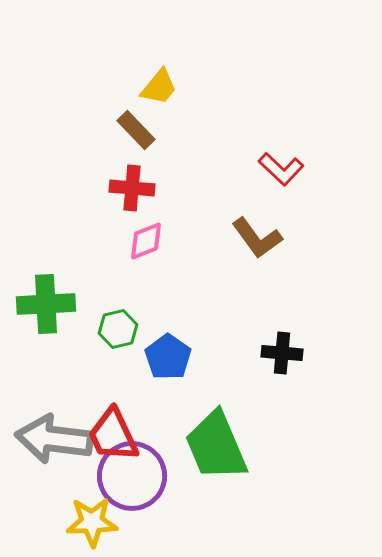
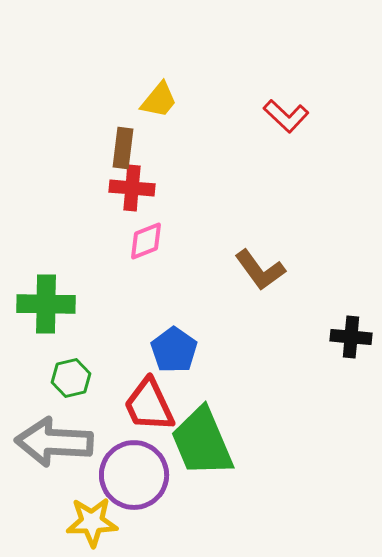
yellow trapezoid: moved 13 px down
brown rectangle: moved 13 px left, 18 px down; rotated 51 degrees clockwise
red L-shape: moved 5 px right, 53 px up
brown L-shape: moved 3 px right, 32 px down
green cross: rotated 4 degrees clockwise
green hexagon: moved 47 px left, 49 px down
black cross: moved 69 px right, 16 px up
blue pentagon: moved 6 px right, 7 px up
red trapezoid: moved 36 px right, 30 px up
gray arrow: moved 3 px down; rotated 4 degrees counterclockwise
green trapezoid: moved 14 px left, 4 px up
purple circle: moved 2 px right, 1 px up
